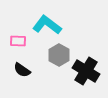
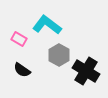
pink rectangle: moved 1 px right, 2 px up; rotated 28 degrees clockwise
